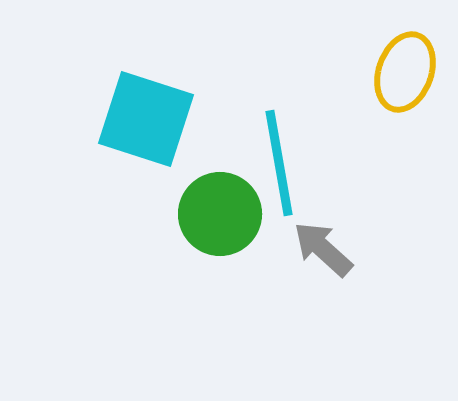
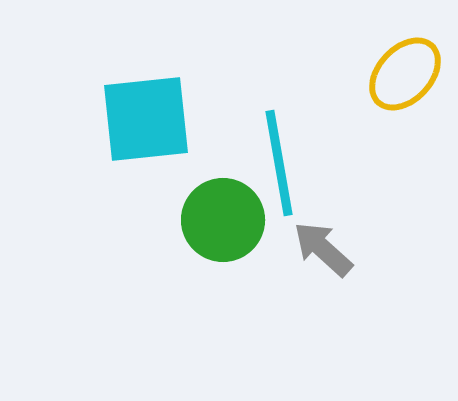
yellow ellipse: moved 2 px down; rotated 24 degrees clockwise
cyan square: rotated 24 degrees counterclockwise
green circle: moved 3 px right, 6 px down
